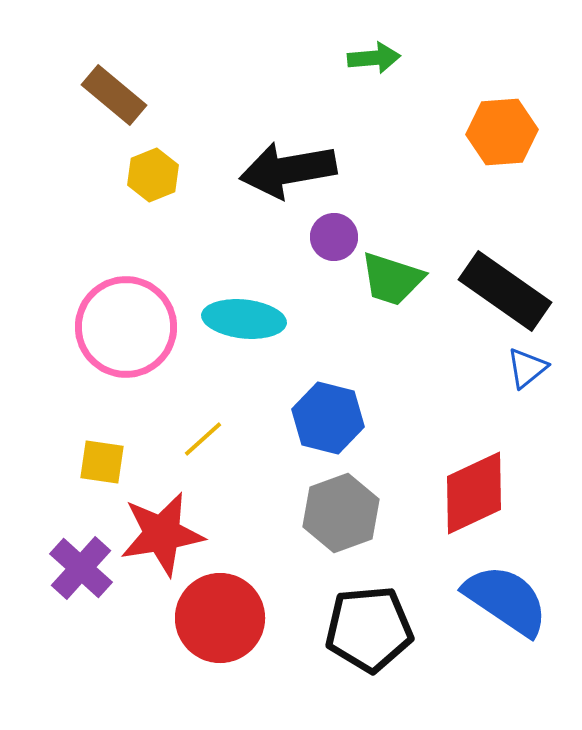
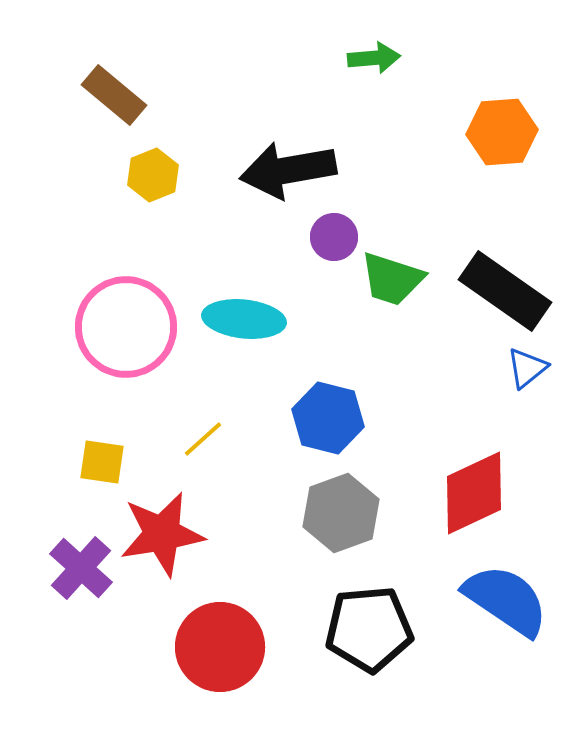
red circle: moved 29 px down
